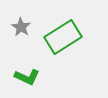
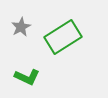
gray star: rotated 12 degrees clockwise
